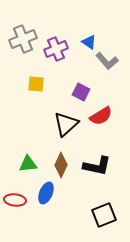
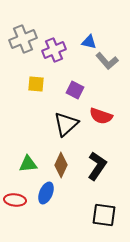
blue triangle: rotated 21 degrees counterclockwise
purple cross: moved 2 px left, 1 px down
purple square: moved 6 px left, 2 px up
red semicircle: rotated 50 degrees clockwise
black L-shape: rotated 68 degrees counterclockwise
black square: rotated 30 degrees clockwise
